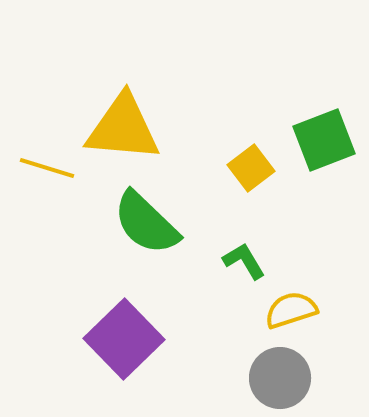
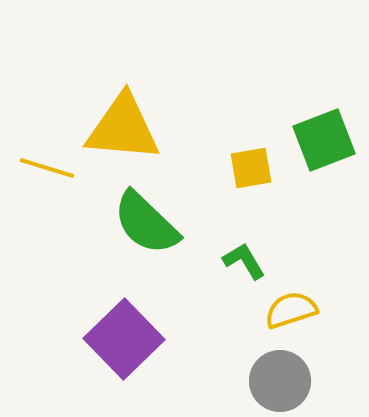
yellow square: rotated 27 degrees clockwise
gray circle: moved 3 px down
